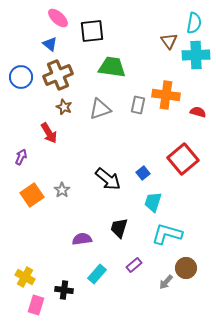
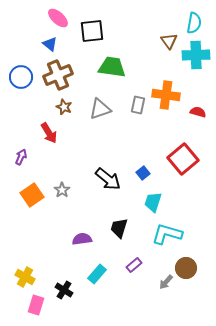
black cross: rotated 24 degrees clockwise
